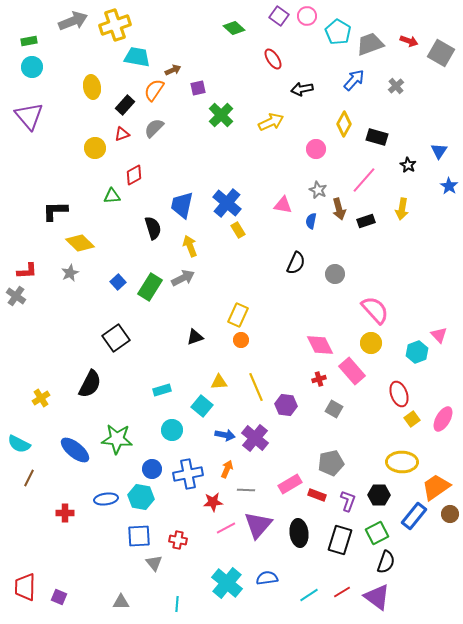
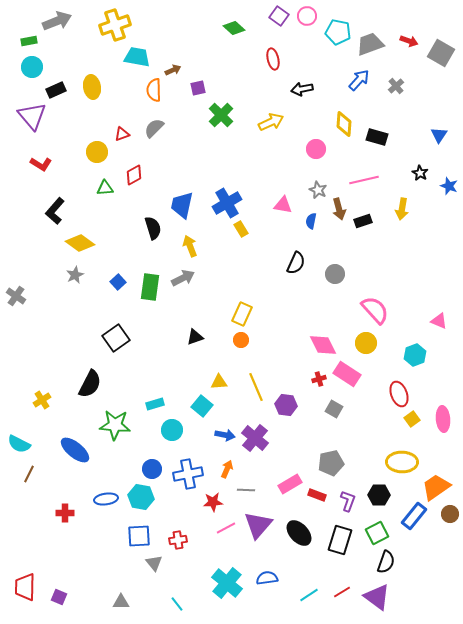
gray arrow at (73, 21): moved 16 px left
cyan pentagon at (338, 32): rotated 20 degrees counterclockwise
red ellipse at (273, 59): rotated 20 degrees clockwise
blue arrow at (354, 80): moved 5 px right
orange semicircle at (154, 90): rotated 35 degrees counterclockwise
black rectangle at (125, 105): moved 69 px left, 15 px up; rotated 24 degrees clockwise
purple triangle at (29, 116): moved 3 px right
yellow diamond at (344, 124): rotated 25 degrees counterclockwise
yellow circle at (95, 148): moved 2 px right, 4 px down
blue triangle at (439, 151): moved 16 px up
black star at (408, 165): moved 12 px right, 8 px down
pink line at (364, 180): rotated 36 degrees clockwise
blue star at (449, 186): rotated 12 degrees counterclockwise
green triangle at (112, 196): moved 7 px left, 8 px up
blue cross at (227, 203): rotated 20 degrees clockwise
black L-shape at (55, 211): rotated 48 degrees counterclockwise
black rectangle at (366, 221): moved 3 px left
yellow rectangle at (238, 230): moved 3 px right, 1 px up
yellow diamond at (80, 243): rotated 8 degrees counterclockwise
red L-shape at (27, 271): moved 14 px right, 107 px up; rotated 35 degrees clockwise
gray star at (70, 273): moved 5 px right, 2 px down
green rectangle at (150, 287): rotated 24 degrees counterclockwise
yellow rectangle at (238, 315): moved 4 px right, 1 px up
pink triangle at (439, 335): moved 14 px up; rotated 24 degrees counterclockwise
yellow circle at (371, 343): moved 5 px left
pink diamond at (320, 345): moved 3 px right
cyan hexagon at (417, 352): moved 2 px left, 3 px down
pink rectangle at (352, 371): moved 5 px left, 3 px down; rotated 16 degrees counterclockwise
cyan rectangle at (162, 390): moved 7 px left, 14 px down
yellow cross at (41, 398): moved 1 px right, 2 px down
pink ellipse at (443, 419): rotated 35 degrees counterclockwise
green star at (117, 439): moved 2 px left, 14 px up
brown line at (29, 478): moved 4 px up
black ellipse at (299, 533): rotated 36 degrees counterclockwise
red cross at (178, 540): rotated 18 degrees counterclockwise
cyan line at (177, 604): rotated 42 degrees counterclockwise
